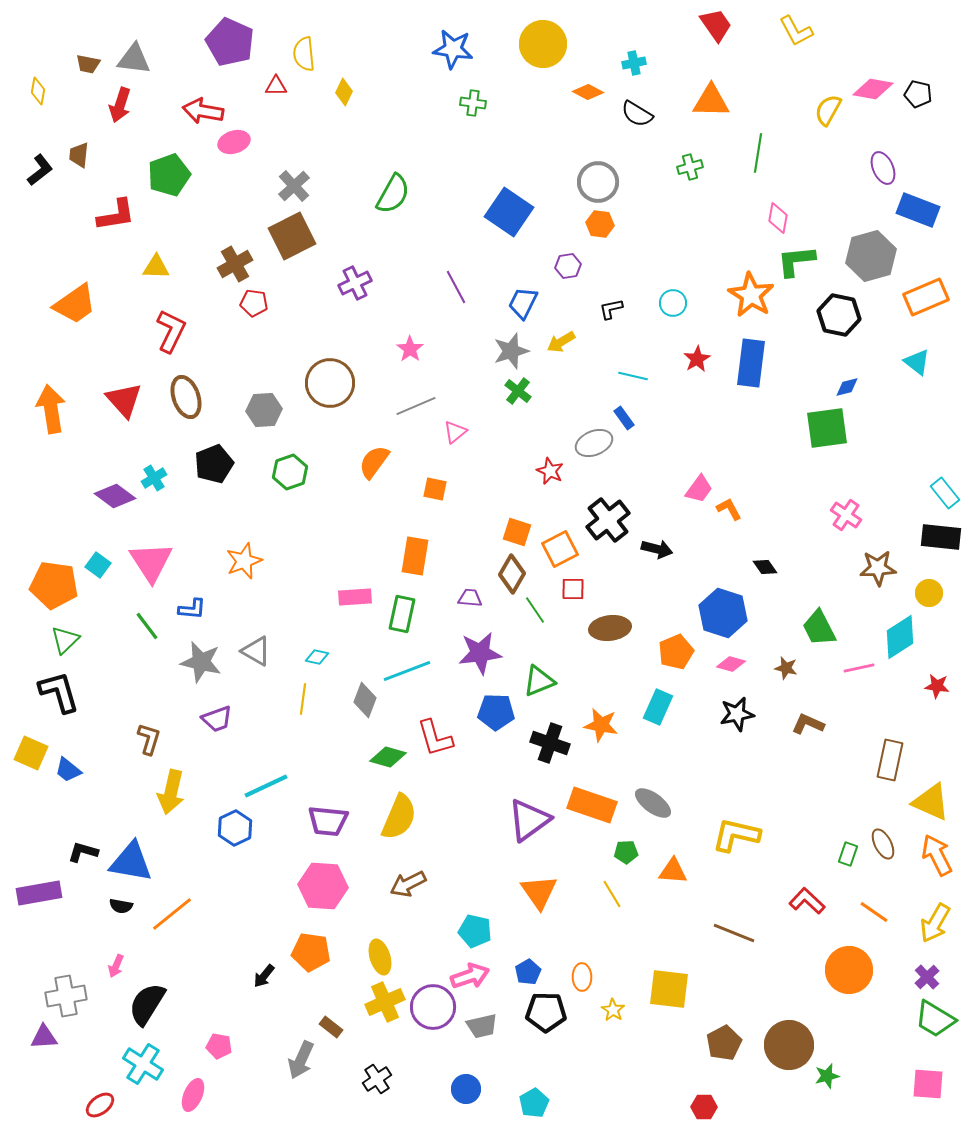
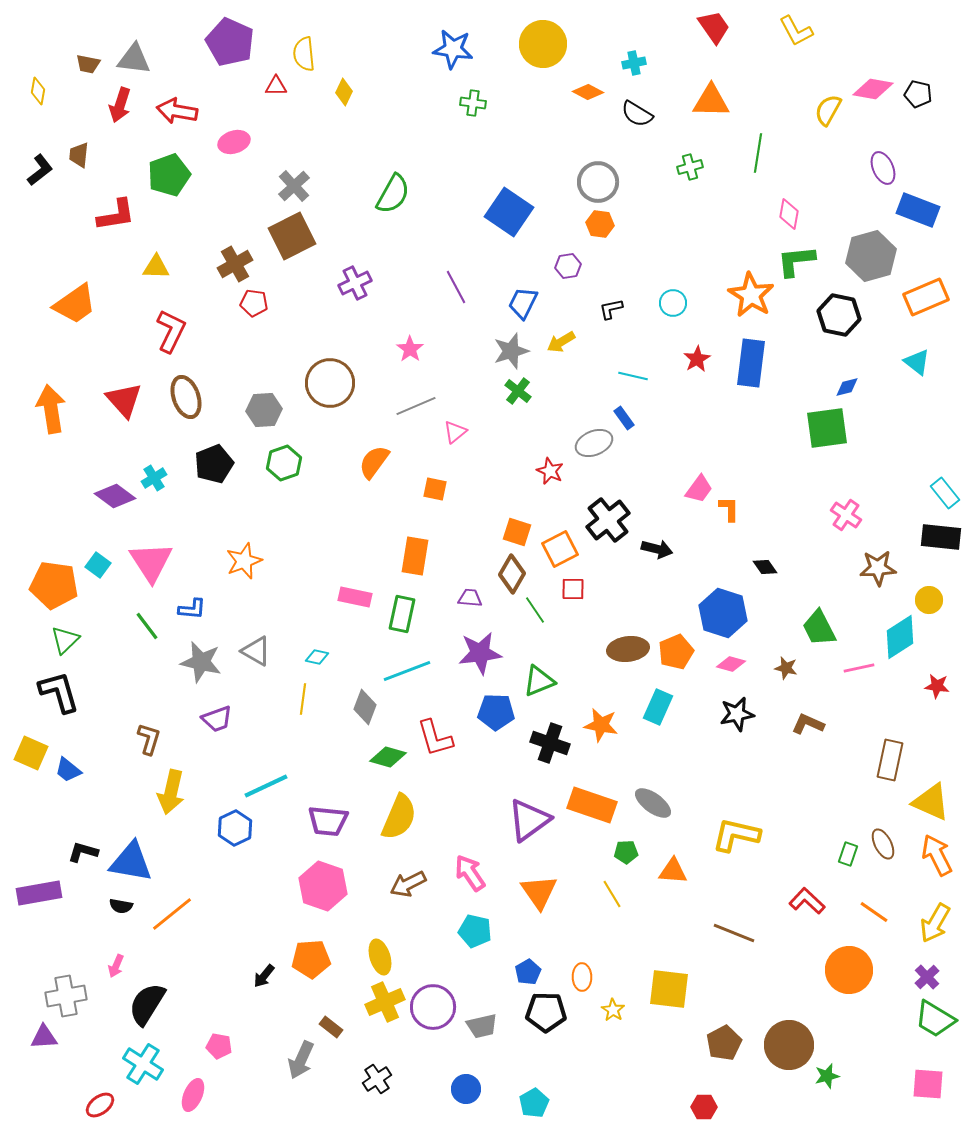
red trapezoid at (716, 25): moved 2 px left, 2 px down
red arrow at (203, 111): moved 26 px left
pink diamond at (778, 218): moved 11 px right, 4 px up
green hexagon at (290, 472): moved 6 px left, 9 px up
orange L-shape at (729, 509): rotated 28 degrees clockwise
yellow circle at (929, 593): moved 7 px down
pink rectangle at (355, 597): rotated 16 degrees clockwise
brown ellipse at (610, 628): moved 18 px right, 21 px down
gray diamond at (365, 700): moved 7 px down
pink hexagon at (323, 886): rotated 15 degrees clockwise
orange pentagon at (311, 952): moved 7 px down; rotated 12 degrees counterclockwise
pink arrow at (470, 976): moved 103 px up; rotated 105 degrees counterclockwise
